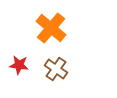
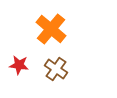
orange cross: moved 1 px down
